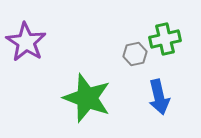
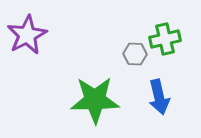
purple star: moved 1 px right, 7 px up; rotated 12 degrees clockwise
gray hexagon: rotated 15 degrees clockwise
green star: moved 8 px right, 2 px down; rotated 21 degrees counterclockwise
